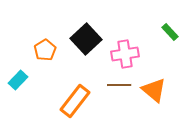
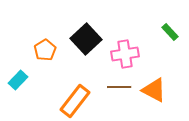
brown line: moved 2 px down
orange triangle: rotated 12 degrees counterclockwise
